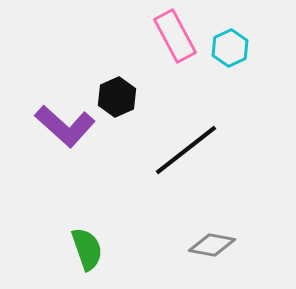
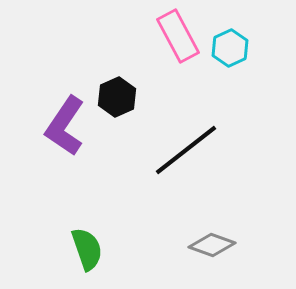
pink rectangle: moved 3 px right
purple L-shape: rotated 82 degrees clockwise
gray diamond: rotated 9 degrees clockwise
